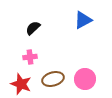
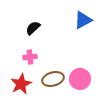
pink circle: moved 5 px left
red star: rotated 25 degrees clockwise
